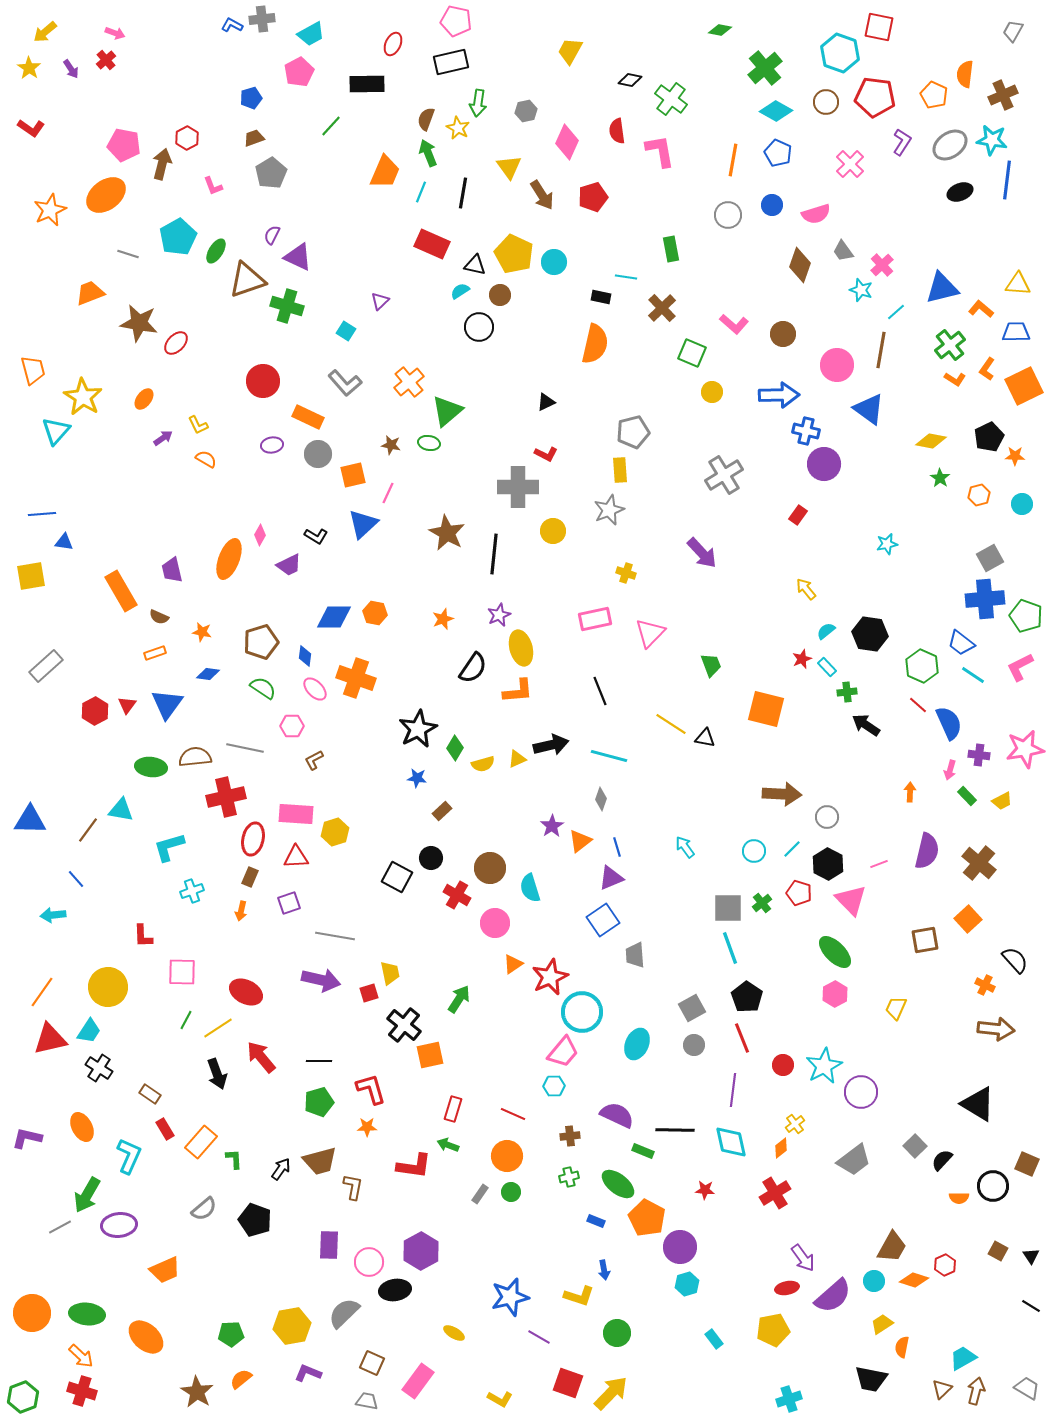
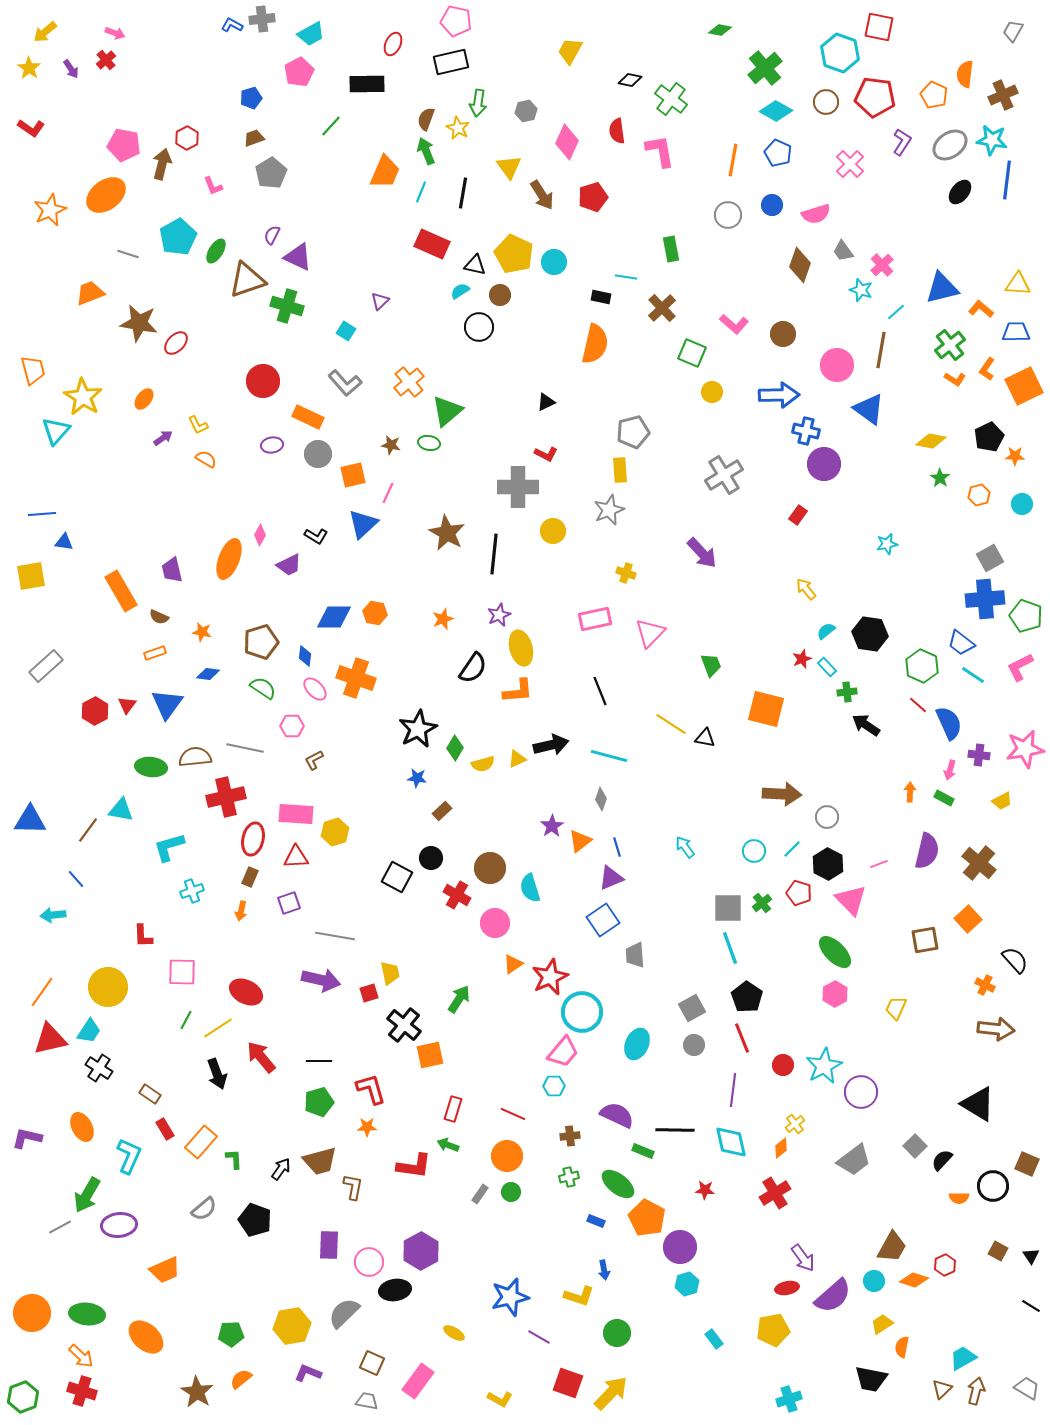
green arrow at (428, 153): moved 2 px left, 2 px up
black ellipse at (960, 192): rotated 30 degrees counterclockwise
green rectangle at (967, 796): moved 23 px left, 2 px down; rotated 18 degrees counterclockwise
